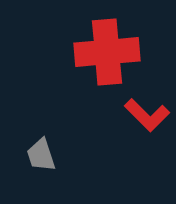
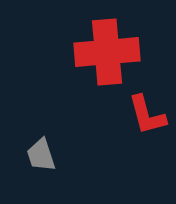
red L-shape: rotated 30 degrees clockwise
